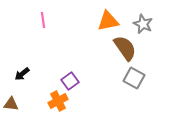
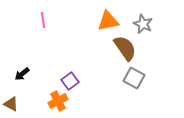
brown triangle: rotated 21 degrees clockwise
